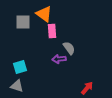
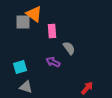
orange triangle: moved 10 px left
purple arrow: moved 6 px left, 3 px down; rotated 32 degrees clockwise
gray triangle: moved 9 px right, 1 px down
